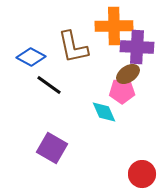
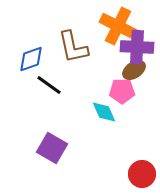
orange cross: moved 4 px right; rotated 27 degrees clockwise
blue diamond: moved 2 px down; rotated 48 degrees counterclockwise
brown ellipse: moved 6 px right, 4 px up
